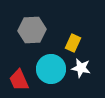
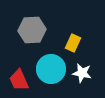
white star: moved 1 px right, 5 px down
